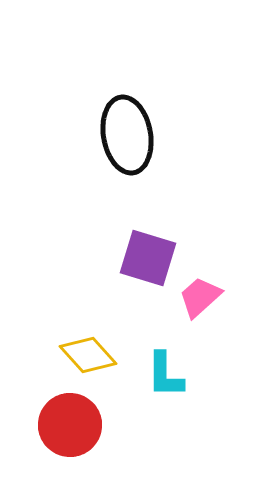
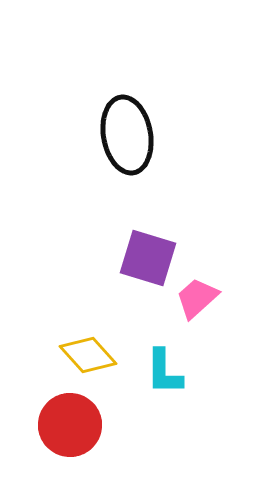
pink trapezoid: moved 3 px left, 1 px down
cyan L-shape: moved 1 px left, 3 px up
